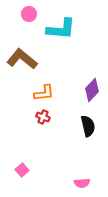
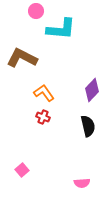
pink circle: moved 7 px right, 3 px up
brown L-shape: moved 1 px up; rotated 12 degrees counterclockwise
orange L-shape: rotated 120 degrees counterclockwise
